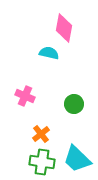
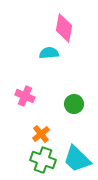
cyan semicircle: rotated 18 degrees counterclockwise
green cross: moved 1 px right, 2 px up; rotated 10 degrees clockwise
